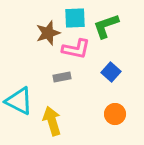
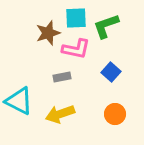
cyan square: moved 1 px right
yellow arrow: moved 8 px right, 7 px up; rotated 92 degrees counterclockwise
